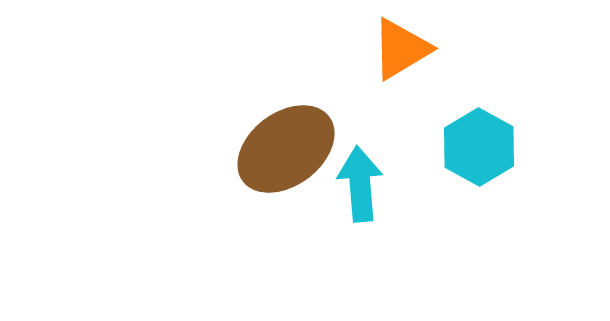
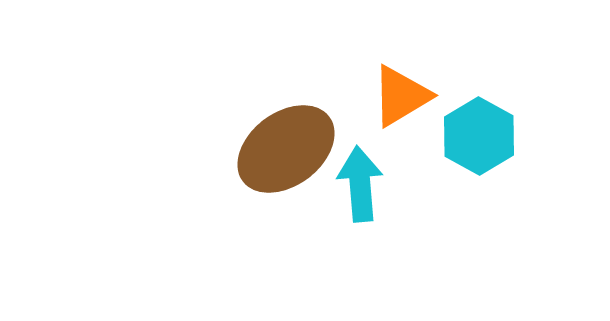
orange triangle: moved 47 px down
cyan hexagon: moved 11 px up
